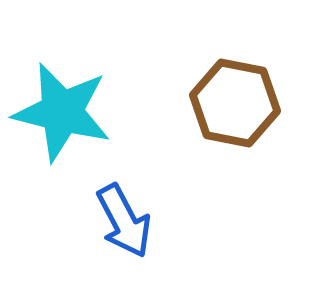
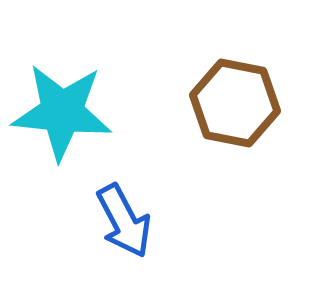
cyan star: rotated 8 degrees counterclockwise
